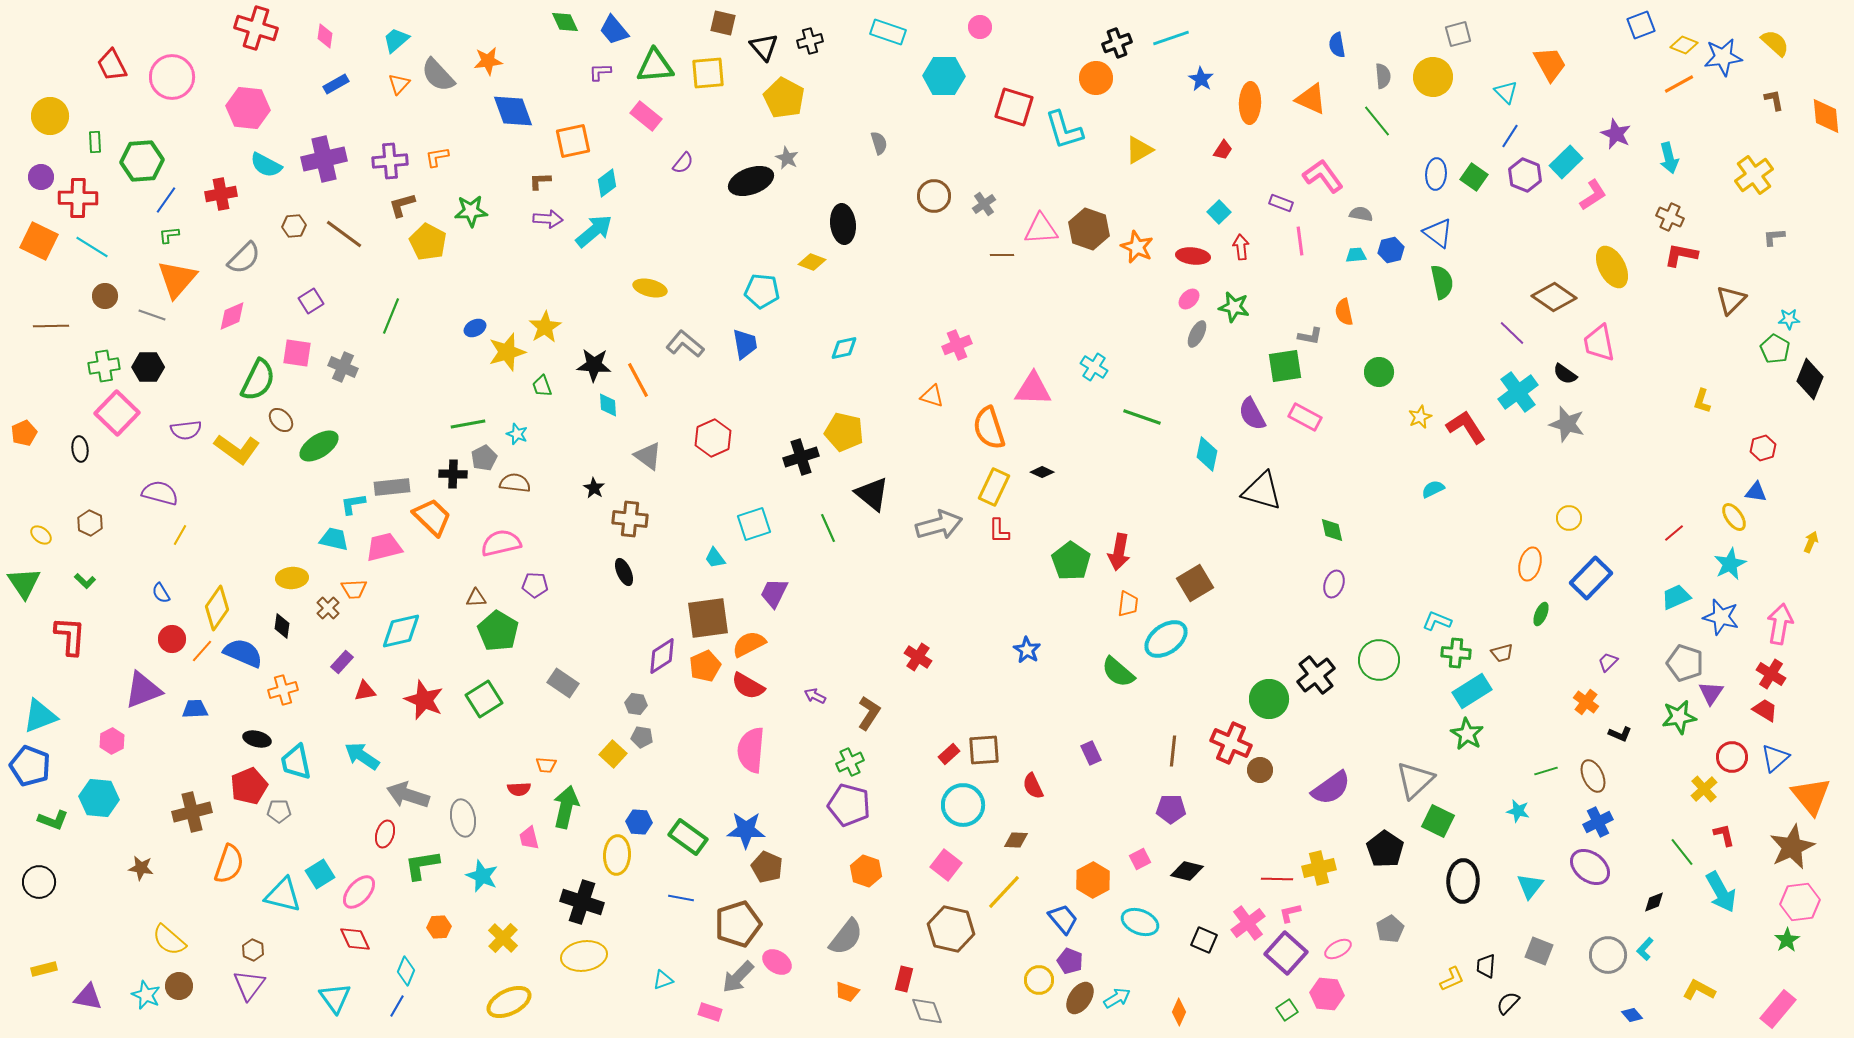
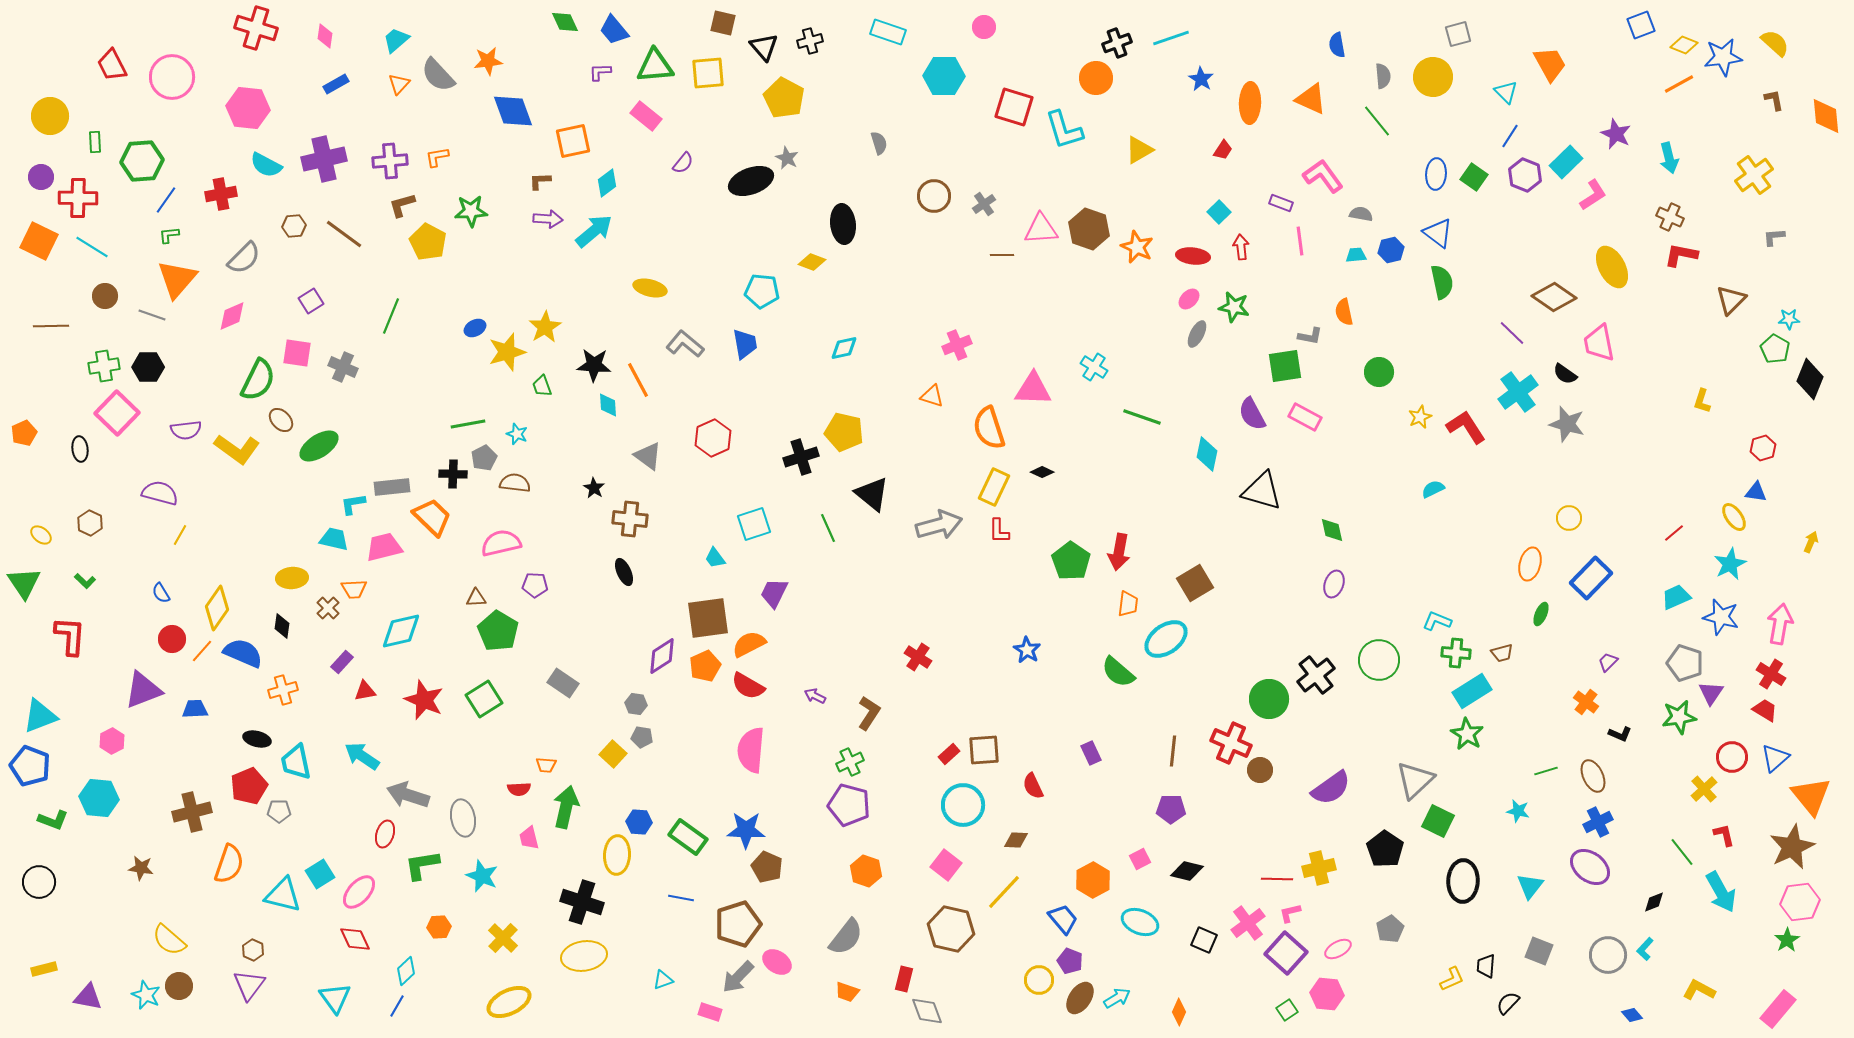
pink circle at (980, 27): moved 4 px right
cyan diamond at (406, 971): rotated 24 degrees clockwise
